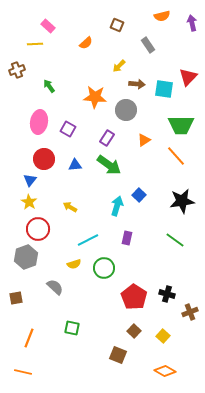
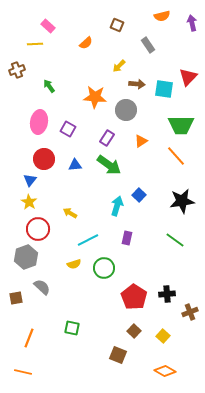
orange triangle at (144, 140): moved 3 px left, 1 px down
yellow arrow at (70, 207): moved 6 px down
gray semicircle at (55, 287): moved 13 px left
black cross at (167, 294): rotated 21 degrees counterclockwise
